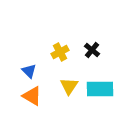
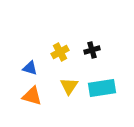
black cross: rotated 35 degrees clockwise
blue triangle: moved 1 px right, 3 px up; rotated 28 degrees counterclockwise
cyan rectangle: moved 2 px right, 1 px up; rotated 8 degrees counterclockwise
orange triangle: rotated 15 degrees counterclockwise
